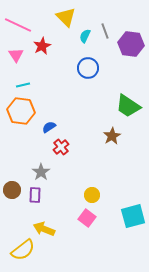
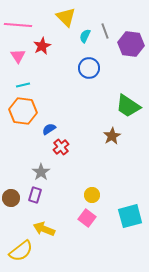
pink line: rotated 20 degrees counterclockwise
pink triangle: moved 2 px right, 1 px down
blue circle: moved 1 px right
orange hexagon: moved 2 px right
blue semicircle: moved 2 px down
brown circle: moved 1 px left, 8 px down
purple rectangle: rotated 14 degrees clockwise
cyan square: moved 3 px left
yellow semicircle: moved 2 px left, 1 px down
